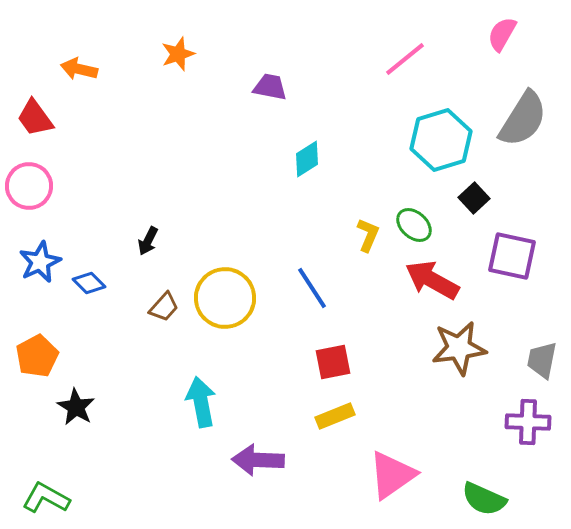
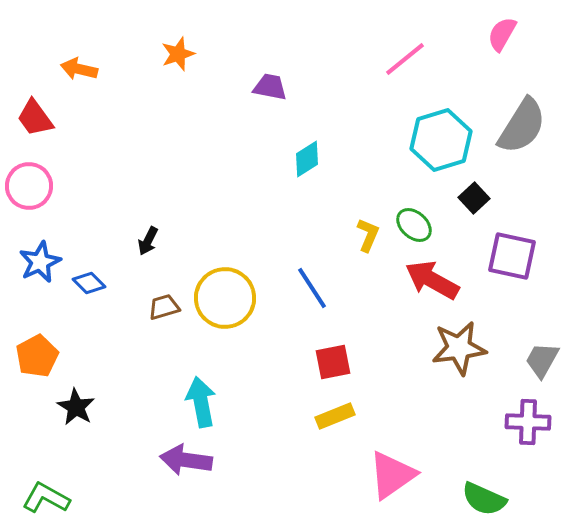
gray semicircle: moved 1 px left, 7 px down
brown trapezoid: rotated 148 degrees counterclockwise
gray trapezoid: rotated 18 degrees clockwise
purple arrow: moved 72 px left; rotated 6 degrees clockwise
